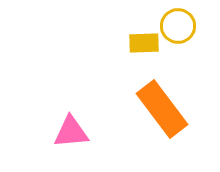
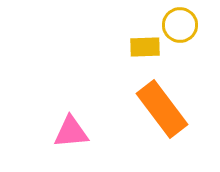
yellow circle: moved 2 px right, 1 px up
yellow rectangle: moved 1 px right, 4 px down
